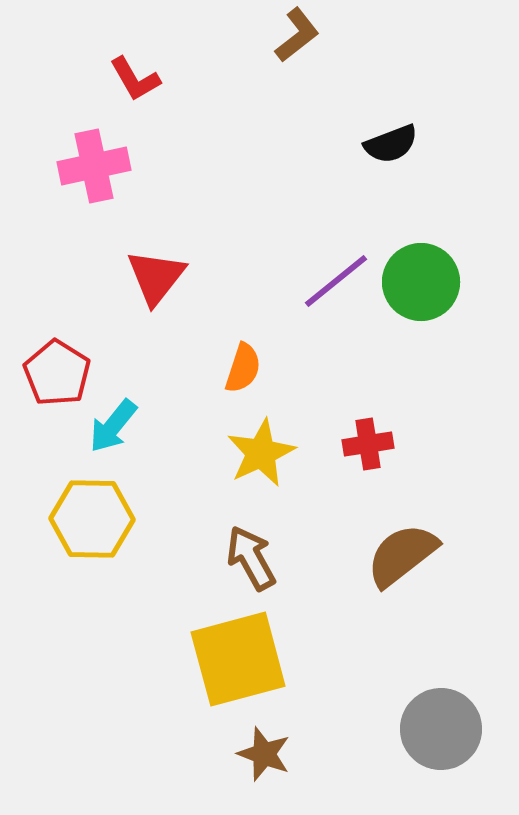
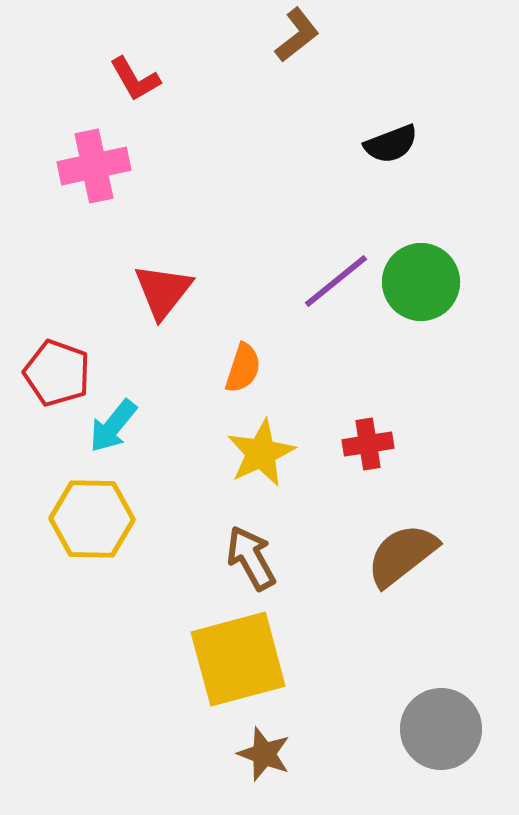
red triangle: moved 7 px right, 14 px down
red pentagon: rotated 12 degrees counterclockwise
